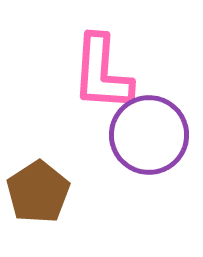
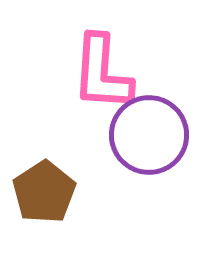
brown pentagon: moved 6 px right
